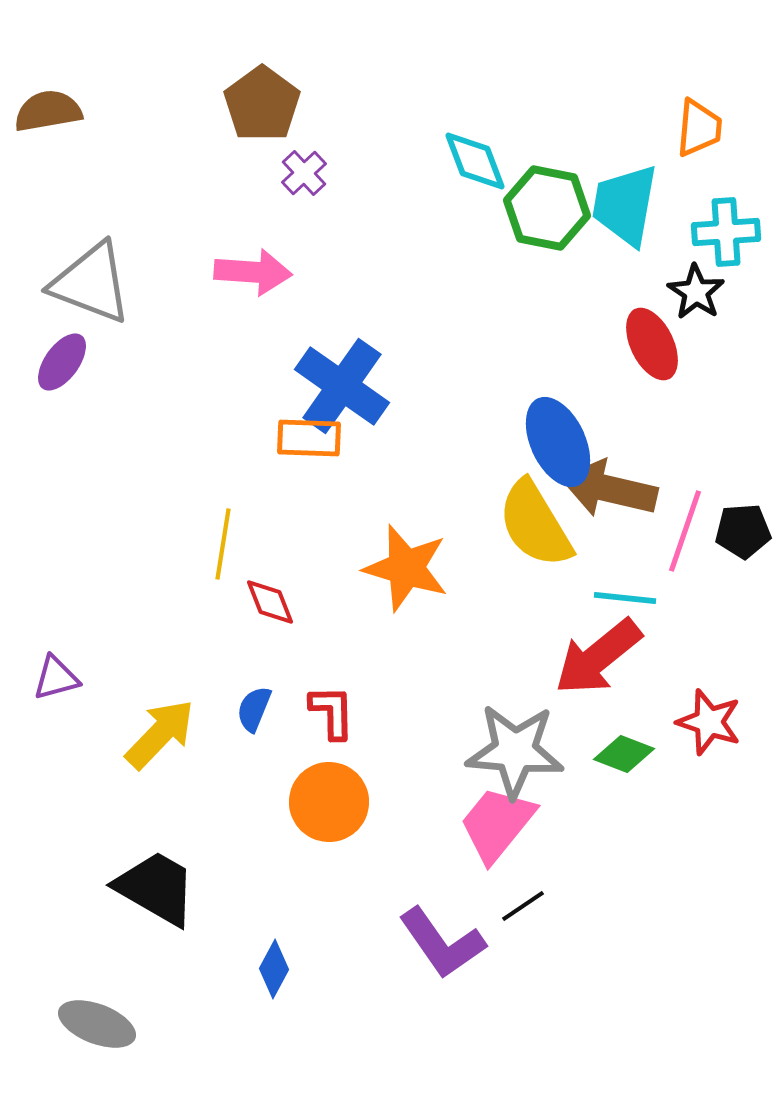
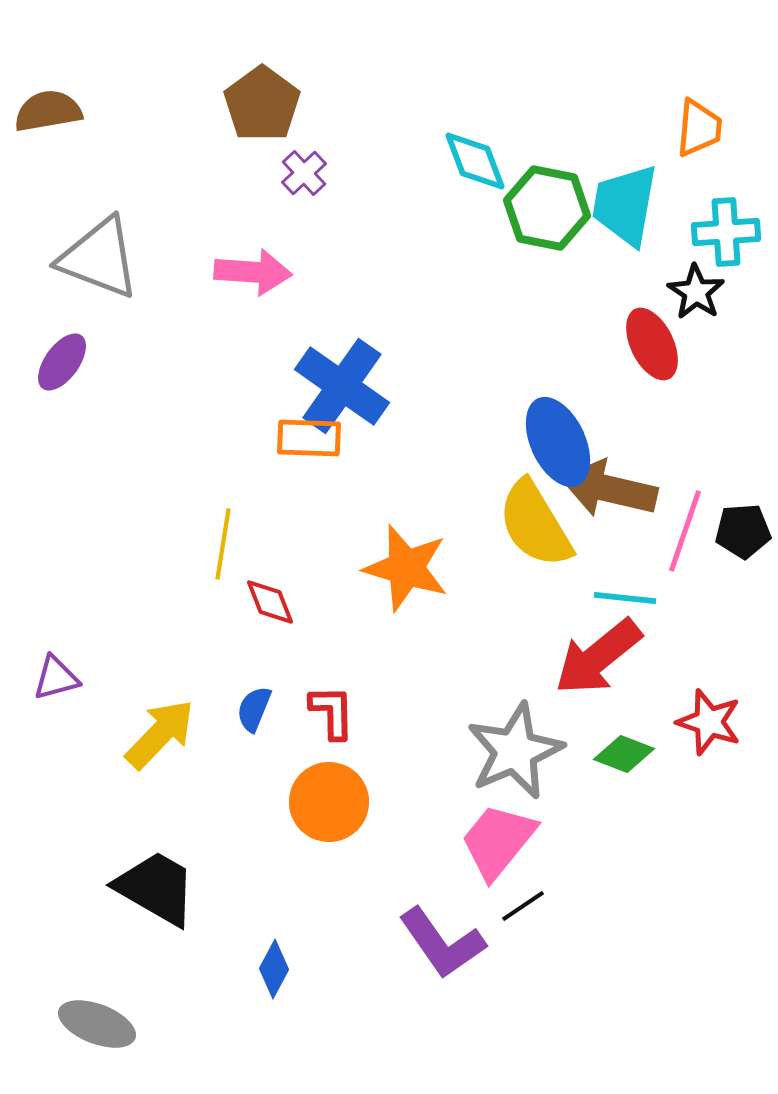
gray triangle: moved 8 px right, 25 px up
gray star: rotated 28 degrees counterclockwise
pink trapezoid: moved 1 px right, 17 px down
